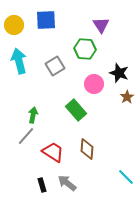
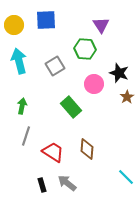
green rectangle: moved 5 px left, 3 px up
green arrow: moved 11 px left, 9 px up
gray line: rotated 24 degrees counterclockwise
